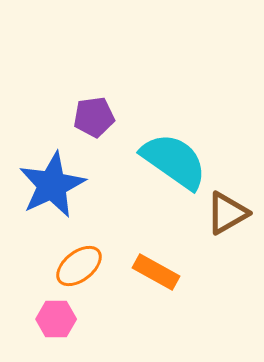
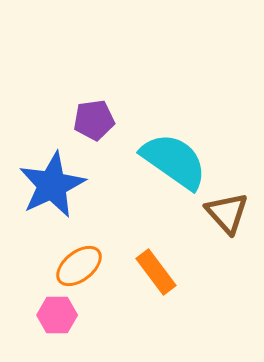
purple pentagon: moved 3 px down
brown triangle: rotated 42 degrees counterclockwise
orange rectangle: rotated 24 degrees clockwise
pink hexagon: moved 1 px right, 4 px up
